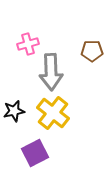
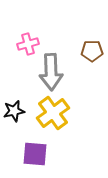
yellow cross: rotated 16 degrees clockwise
purple square: moved 1 px down; rotated 32 degrees clockwise
